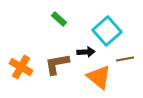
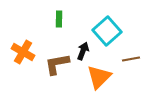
green rectangle: rotated 49 degrees clockwise
black arrow: moved 3 px left, 1 px up; rotated 66 degrees counterclockwise
brown line: moved 6 px right
orange cross: moved 2 px right, 15 px up
orange triangle: rotated 36 degrees clockwise
